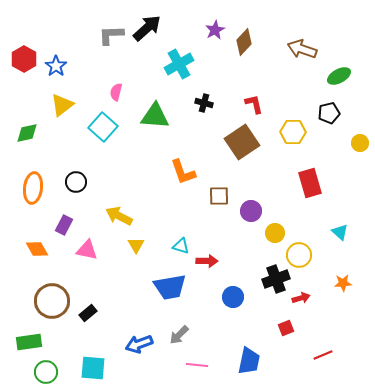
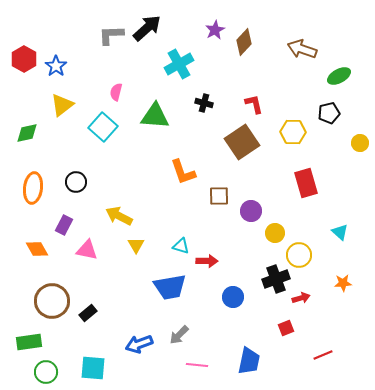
red rectangle at (310, 183): moved 4 px left
